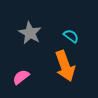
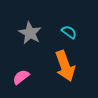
cyan semicircle: moved 2 px left, 4 px up
